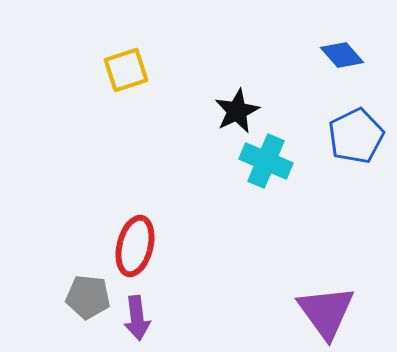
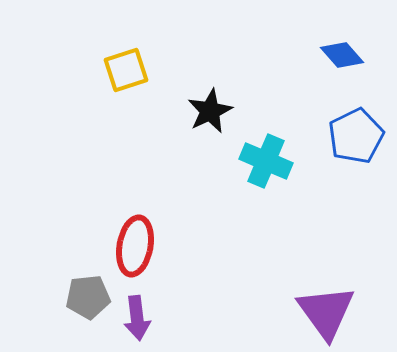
black star: moved 27 px left
red ellipse: rotated 4 degrees counterclockwise
gray pentagon: rotated 12 degrees counterclockwise
